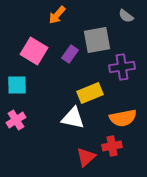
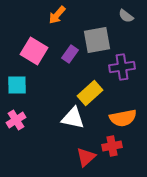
yellow rectangle: rotated 20 degrees counterclockwise
